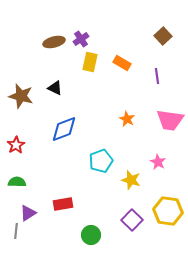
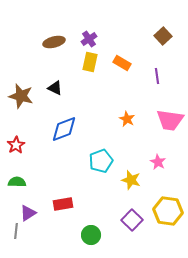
purple cross: moved 8 px right
